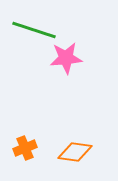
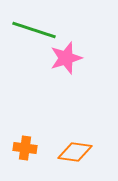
pink star: rotated 12 degrees counterclockwise
orange cross: rotated 30 degrees clockwise
